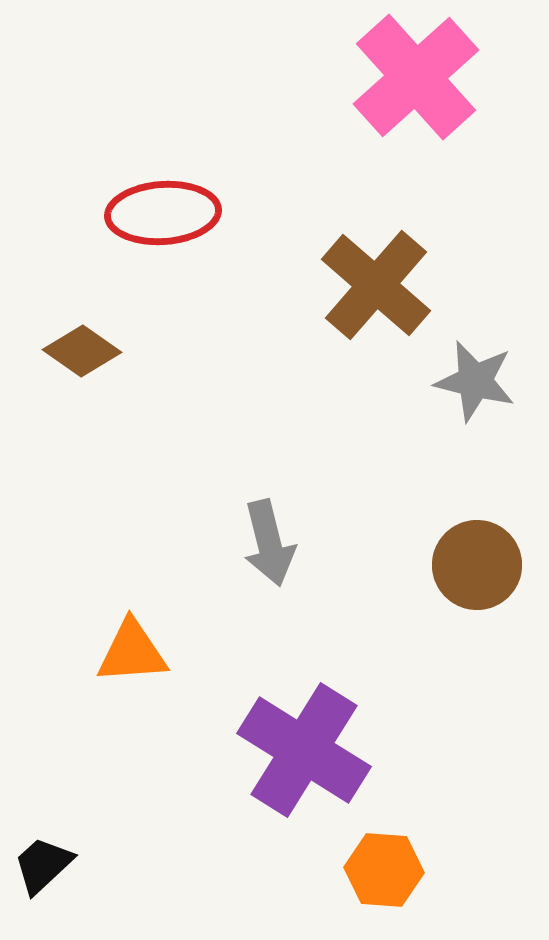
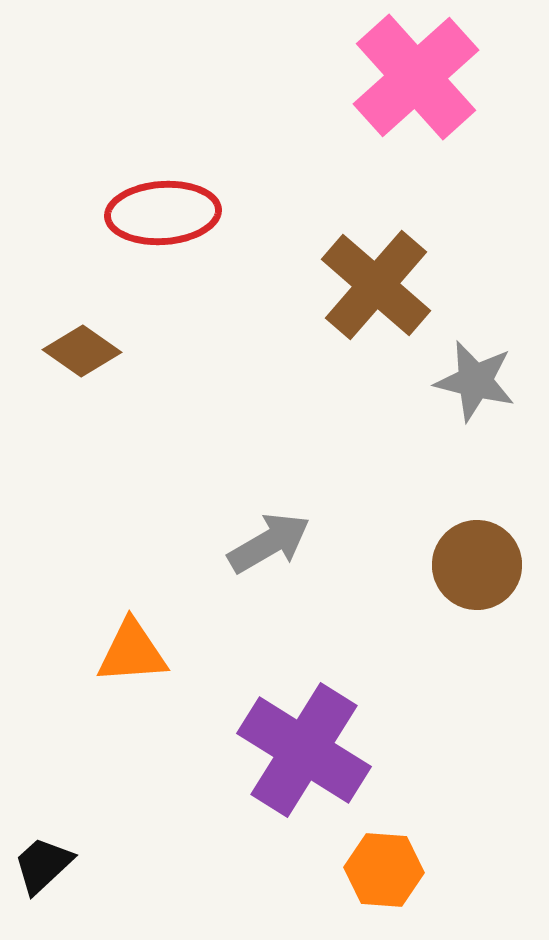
gray arrow: rotated 106 degrees counterclockwise
